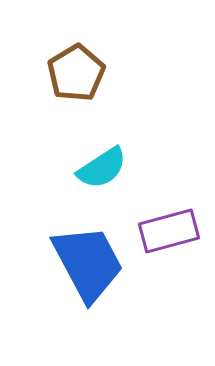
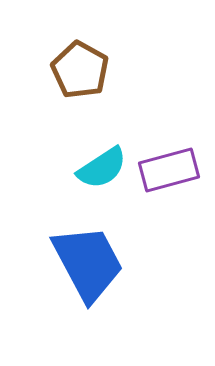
brown pentagon: moved 4 px right, 3 px up; rotated 12 degrees counterclockwise
purple rectangle: moved 61 px up
